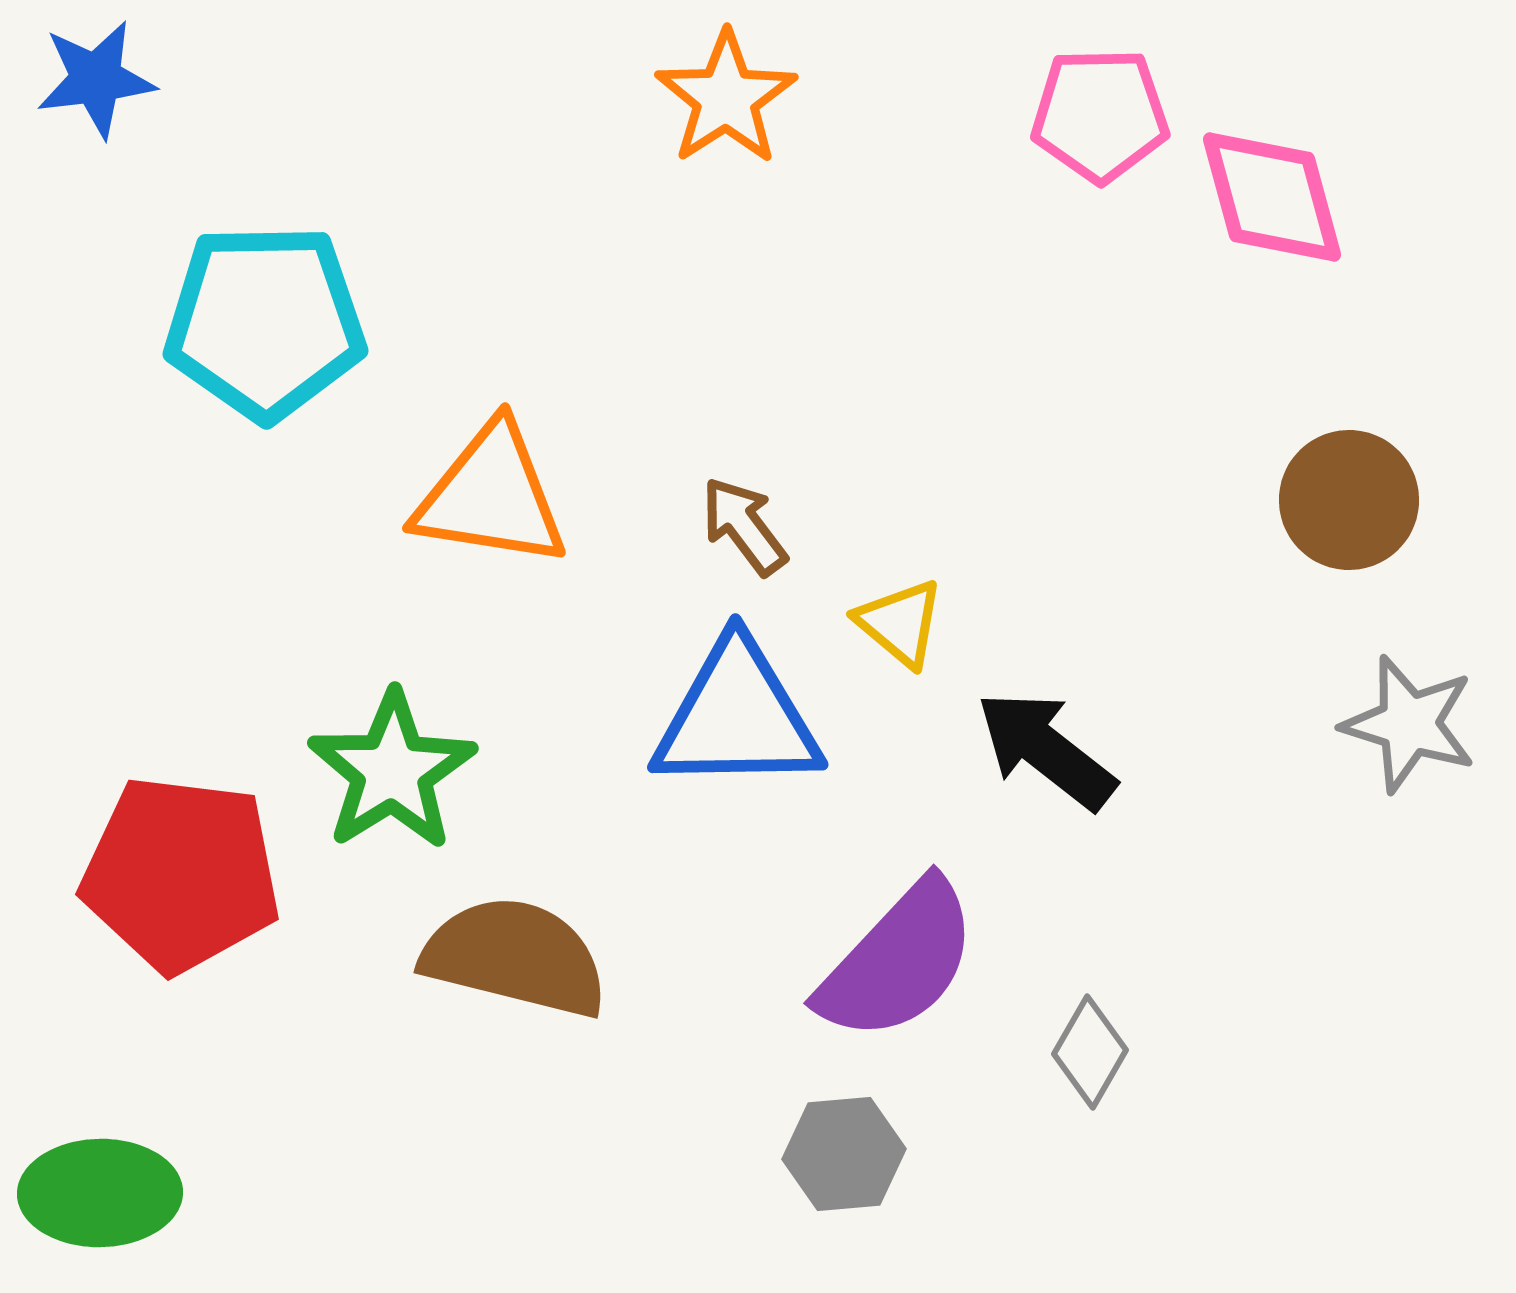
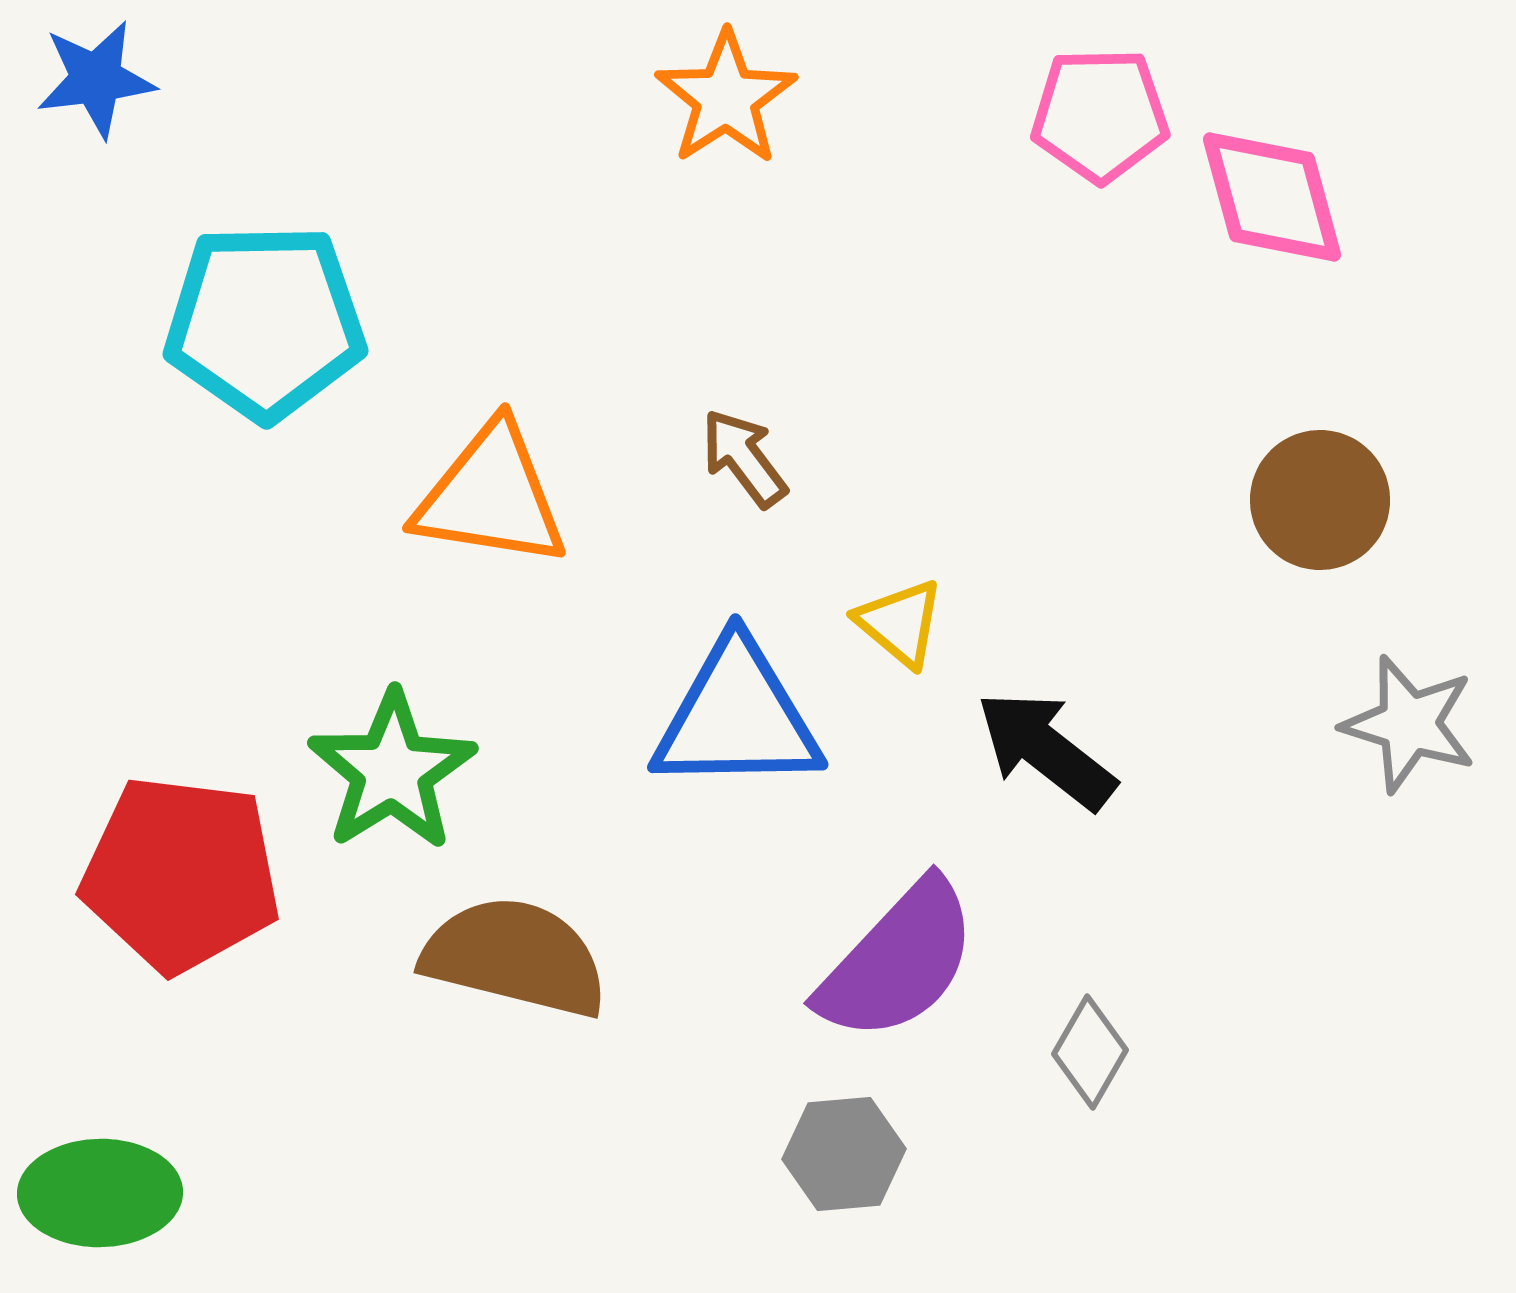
brown circle: moved 29 px left
brown arrow: moved 68 px up
